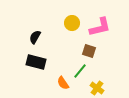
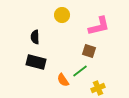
yellow circle: moved 10 px left, 8 px up
pink L-shape: moved 1 px left, 1 px up
black semicircle: rotated 32 degrees counterclockwise
green line: rotated 14 degrees clockwise
orange semicircle: moved 3 px up
yellow cross: moved 1 px right; rotated 32 degrees clockwise
